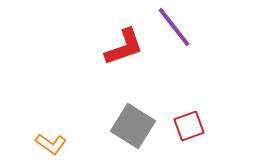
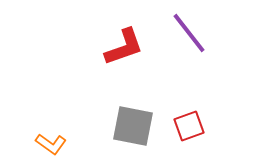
purple line: moved 15 px right, 6 px down
gray square: rotated 21 degrees counterclockwise
